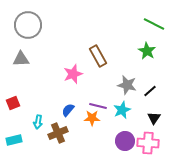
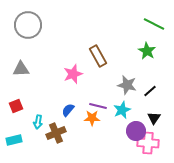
gray triangle: moved 10 px down
red square: moved 3 px right, 3 px down
brown cross: moved 2 px left
purple circle: moved 11 px right, 10 px up
